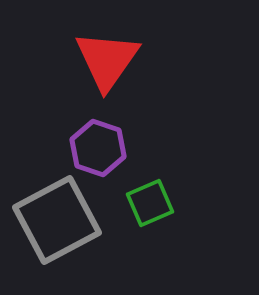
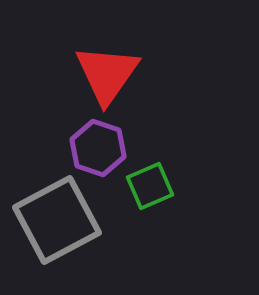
red triangle: moved 14 px down
green square: moved 17 px up
